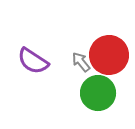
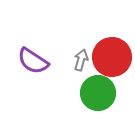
red circle: moved 3 px right, 2 px down
gray arrow: moved 2 px up; rotated 55 degrees clockwise
